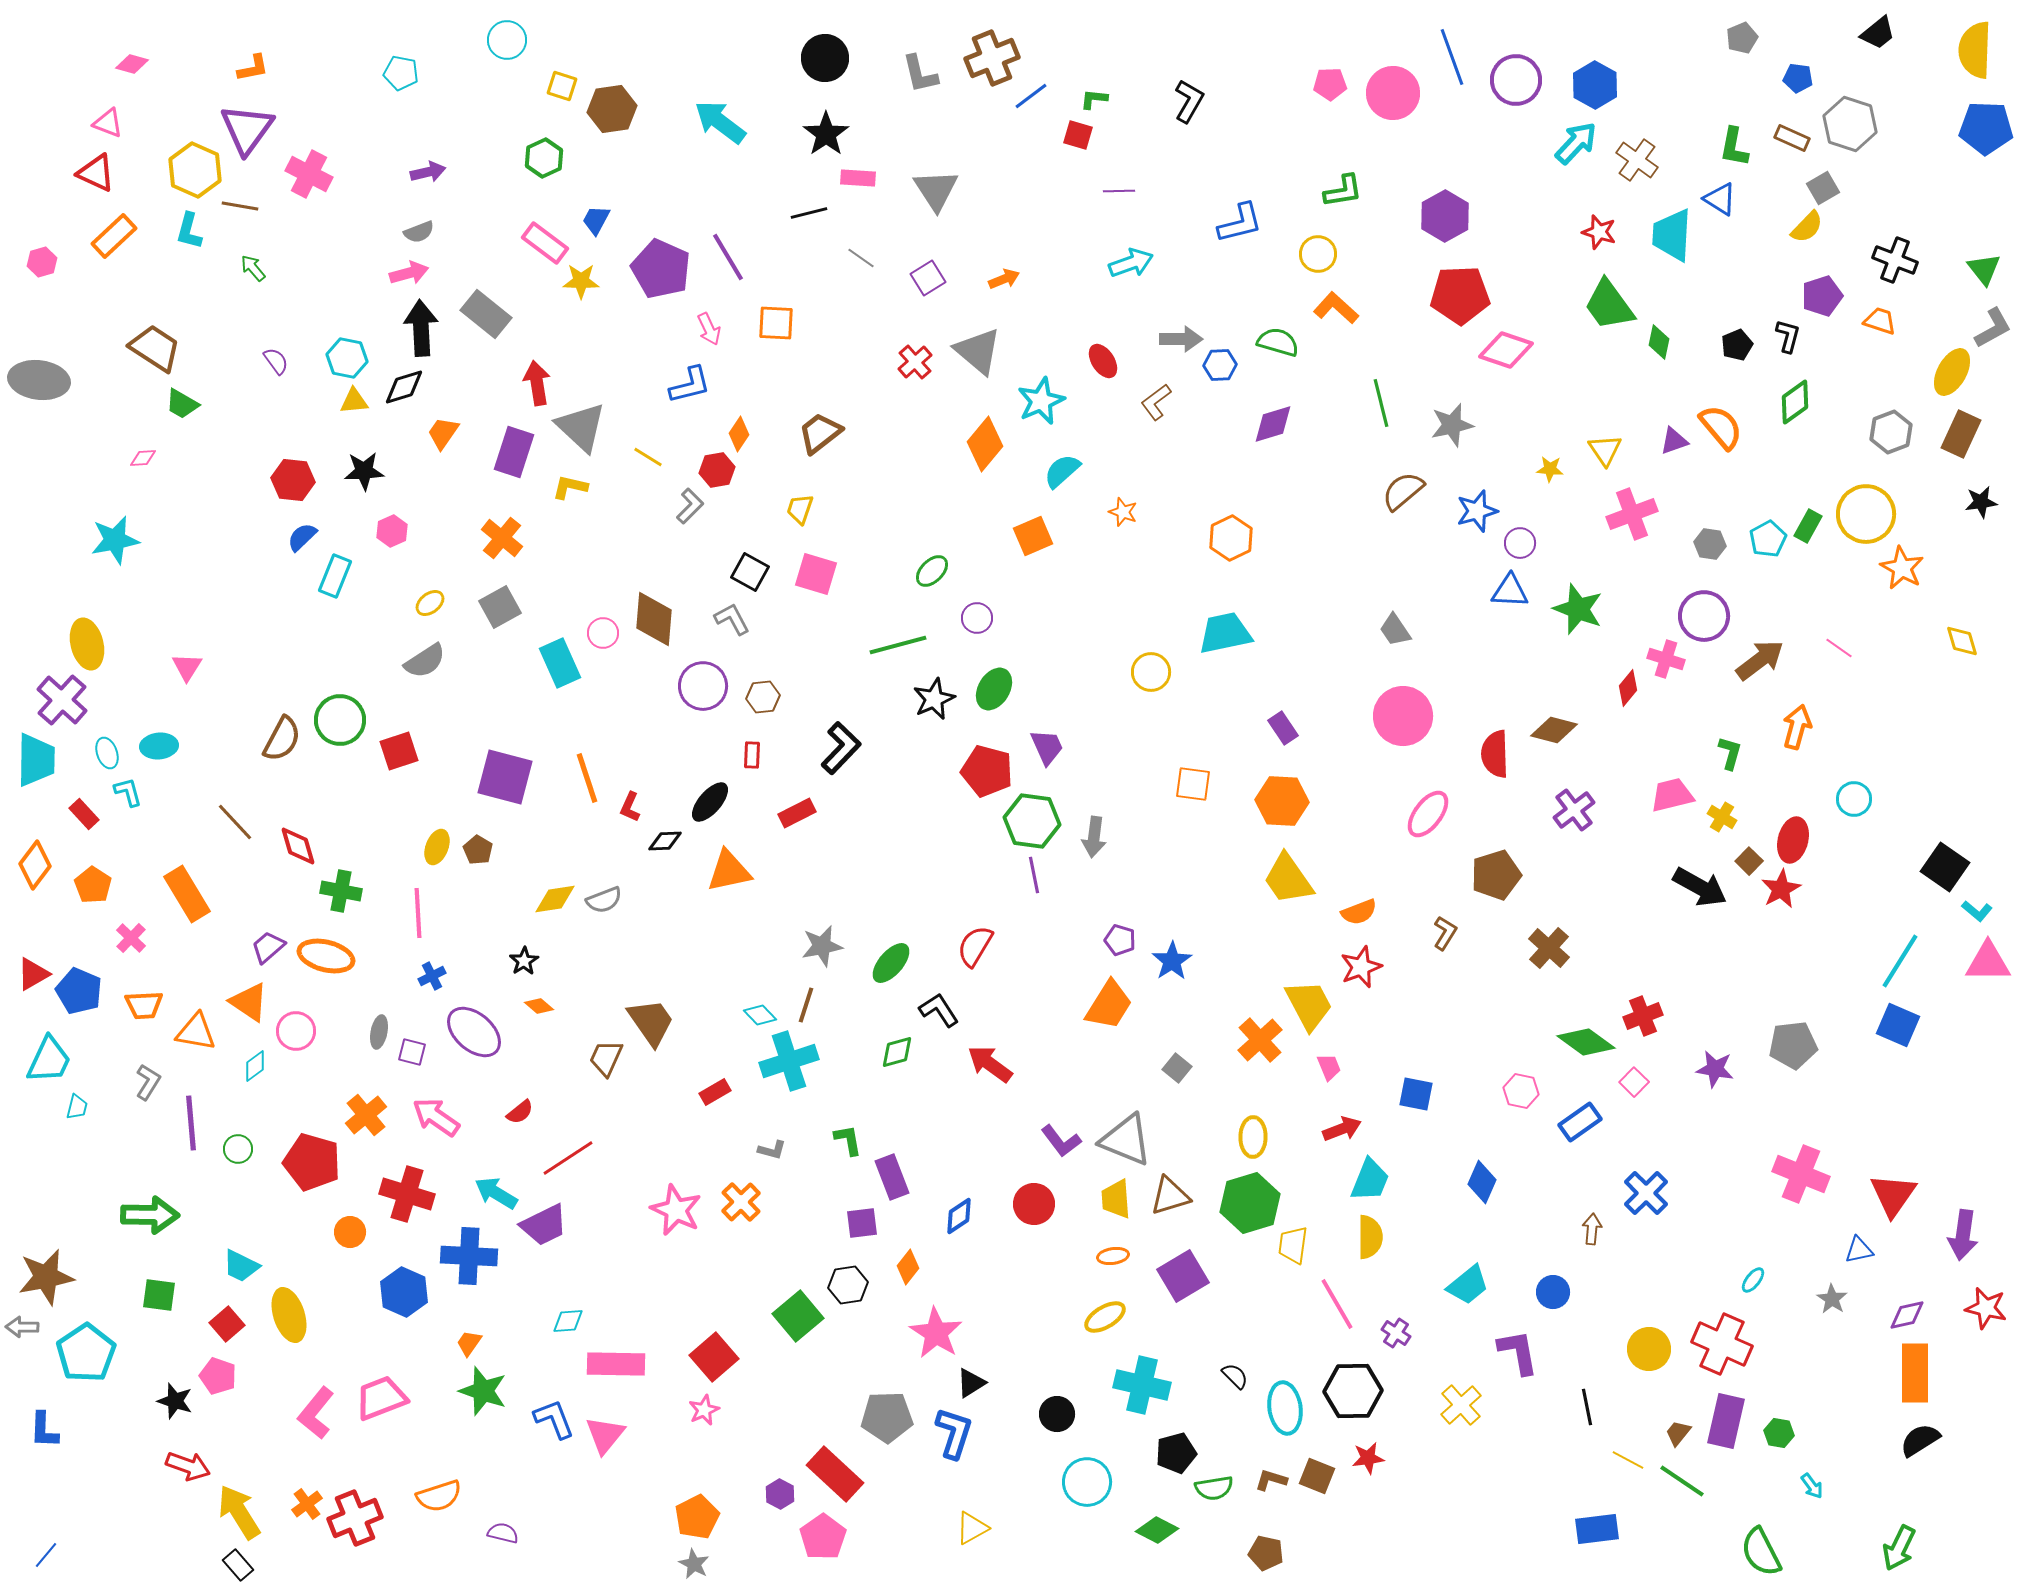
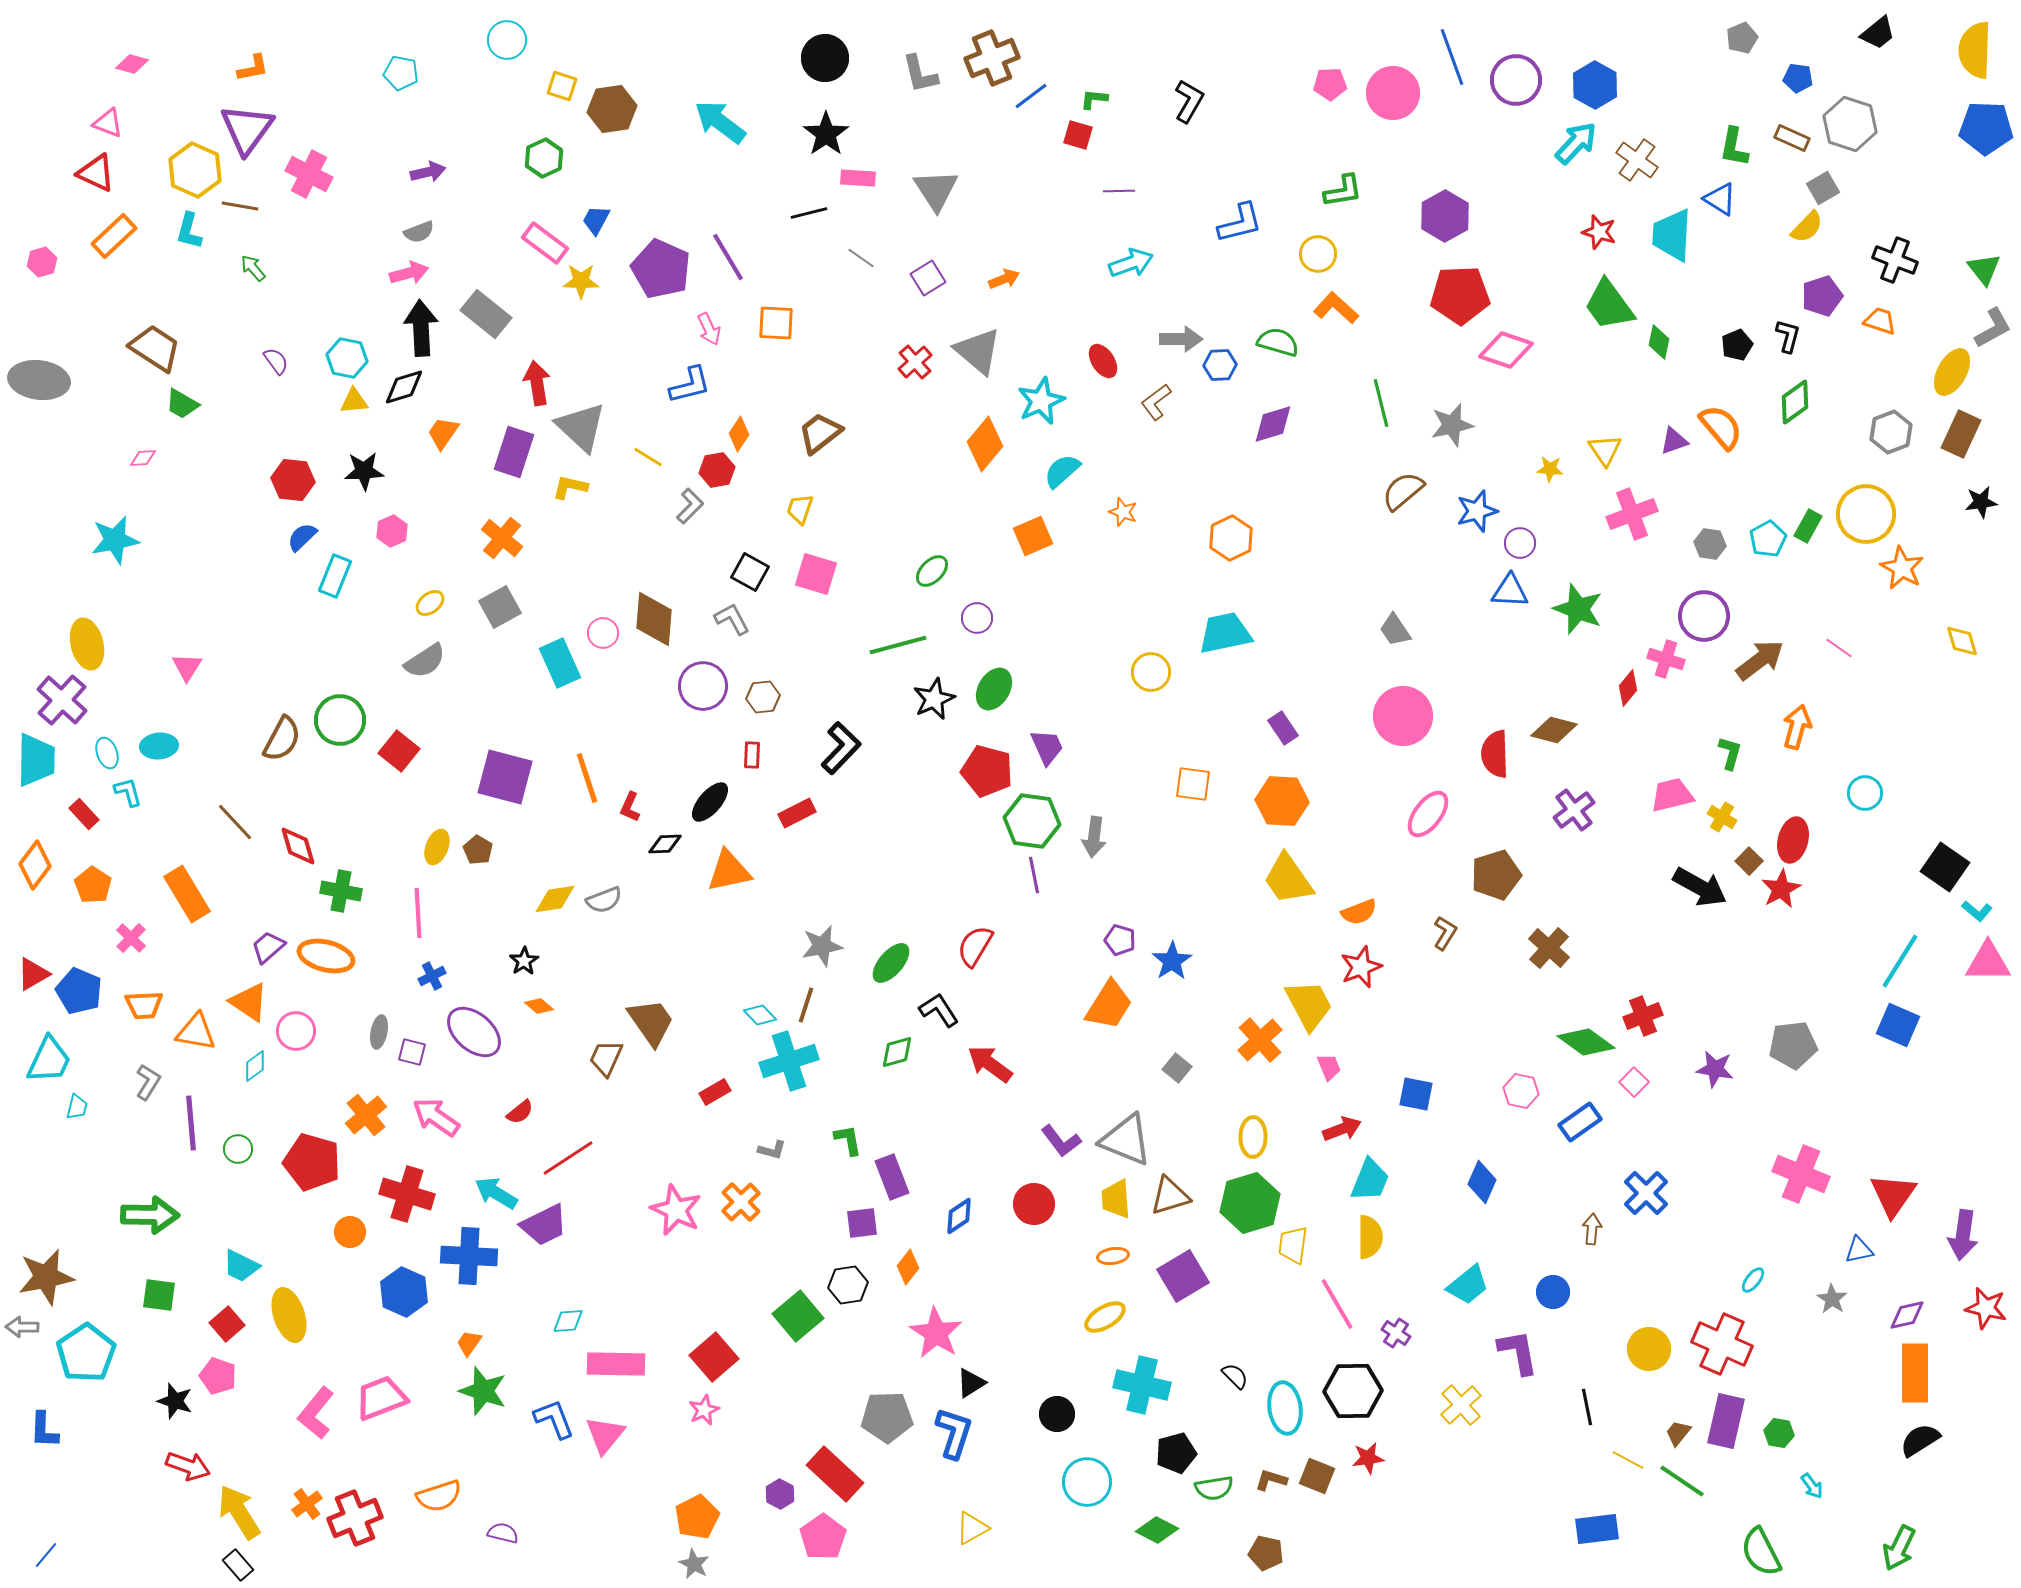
red square at (399, 751): rotated 33 degrees counterclockwise
cyan circle at (1854, 799): moved 11 px right, 6 px up
black diamond at (665, 841): moved 3 px down
